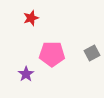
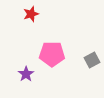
red star: moved 4 px up
gray square: moved 7 px down
